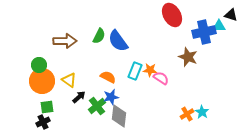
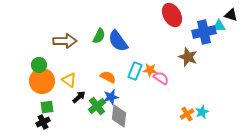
cyan star: rotated 16 degrees clockwise
